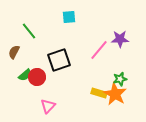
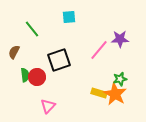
green line: moved 3 px right, 2 px up
green semicircle: rotated 56 degrees counterclockwise
